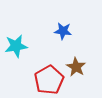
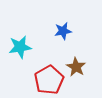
blue star: rotated 18 degrees counterclockwise
cyan star: moved 4 px right, 1 px down
